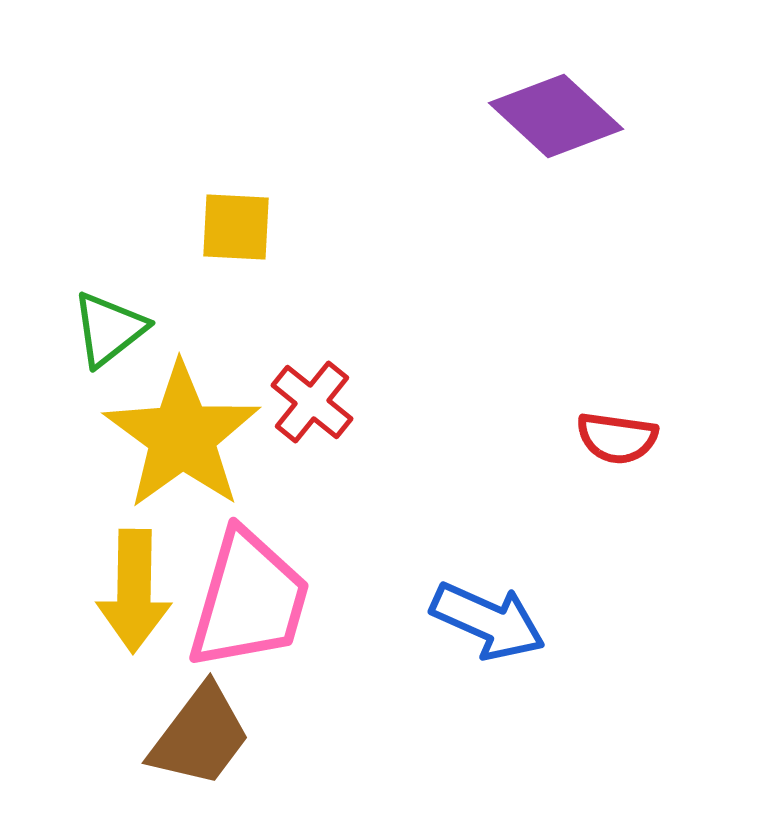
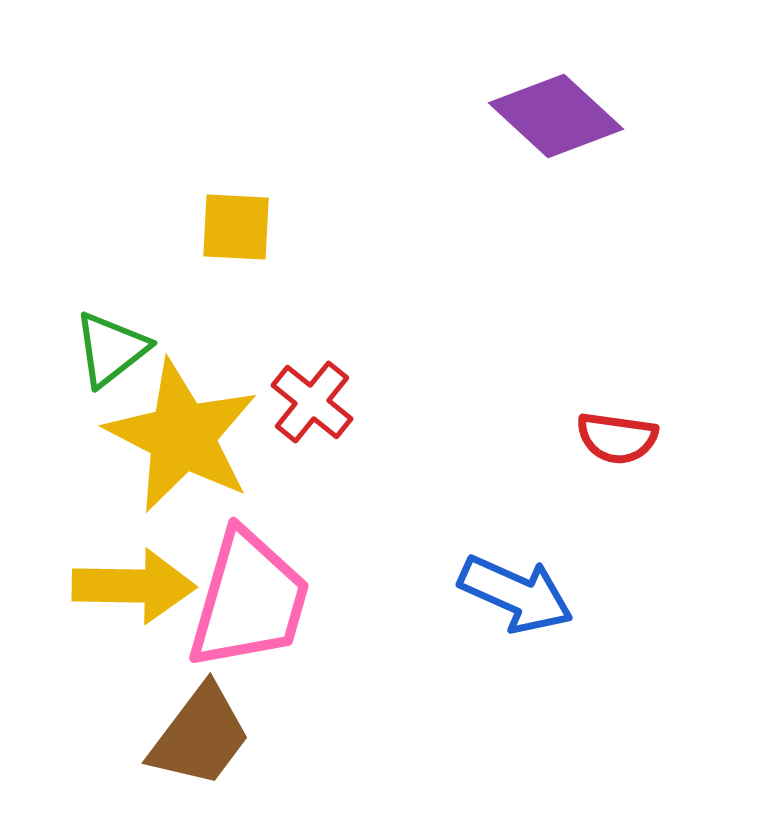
green triangle: moved 2 px right, 20 px down
yellow star: rotated 9 degrees counterclockwise
yellow arrow: moved 5 px up; rotated 90 degrees counterclockwise
blue arrow: moved 28 px right, 27 px up
